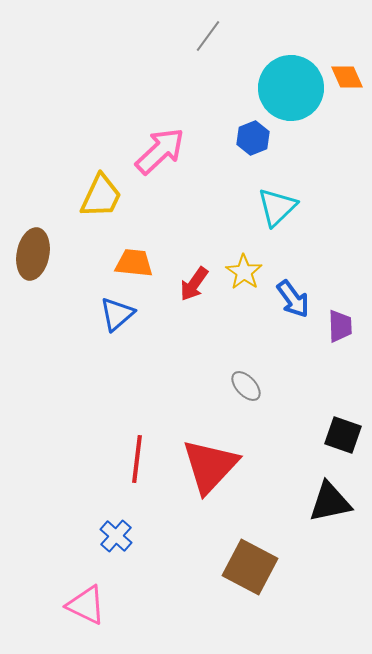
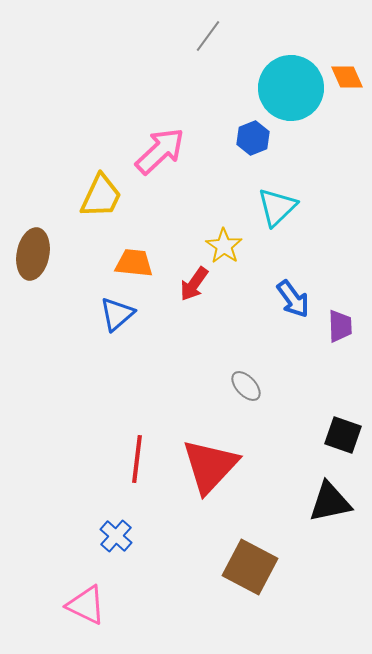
yellow star: moved 20 px left, 26 px up
